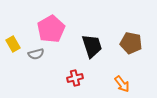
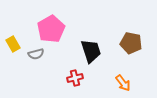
black trapezoid: moved 1 px left, 5 px down
orange arrow: moved 1 px right, 1 px up
